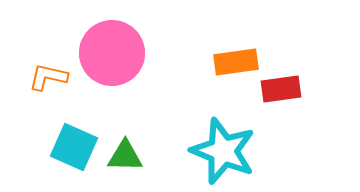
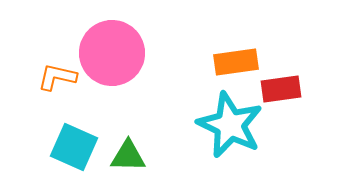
orange L-shape: moved 9 px right
cyan star: moved 7 px right, 26 px up; rotated 4 degrees clockwise
green triangle: moved 3 px right
